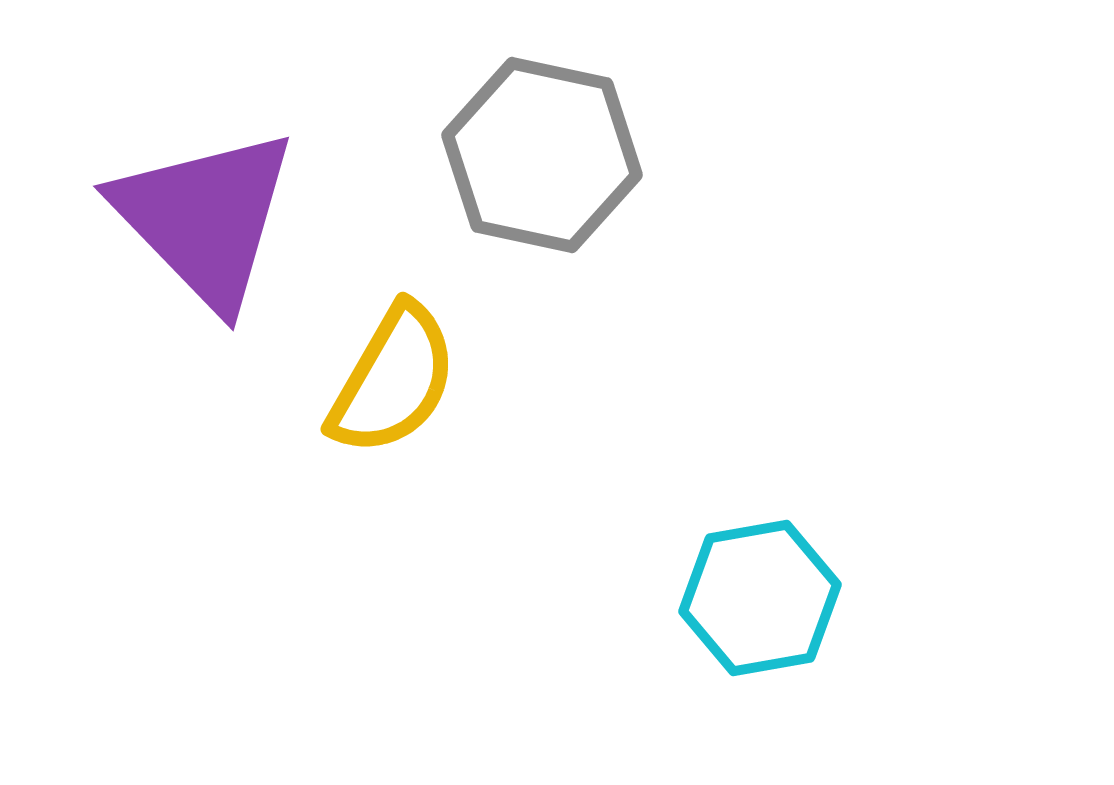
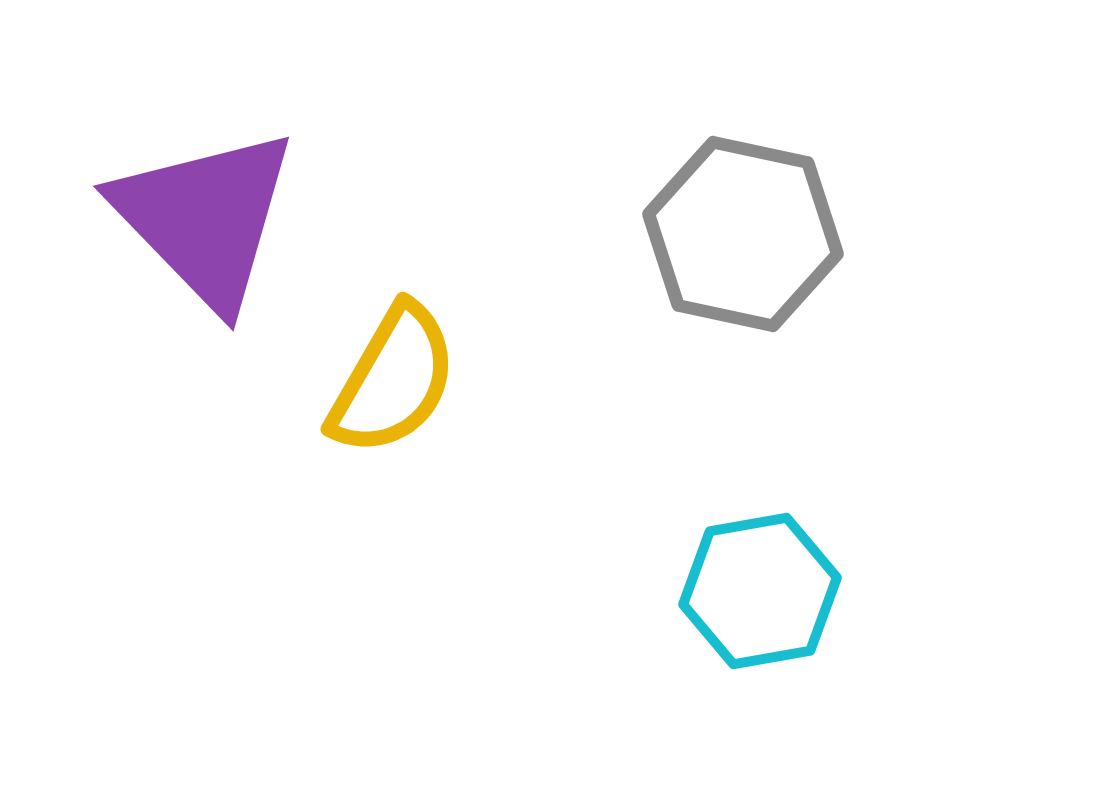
gray hexagon: moved 201 px right, 79 px down
cyan hexagon: moved 7 px up
